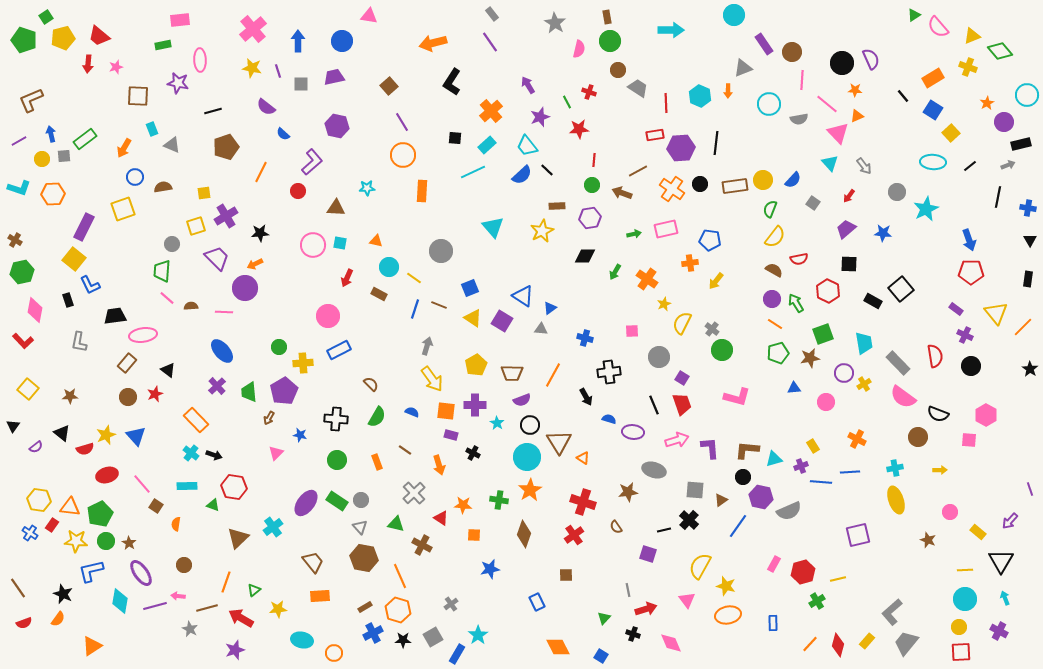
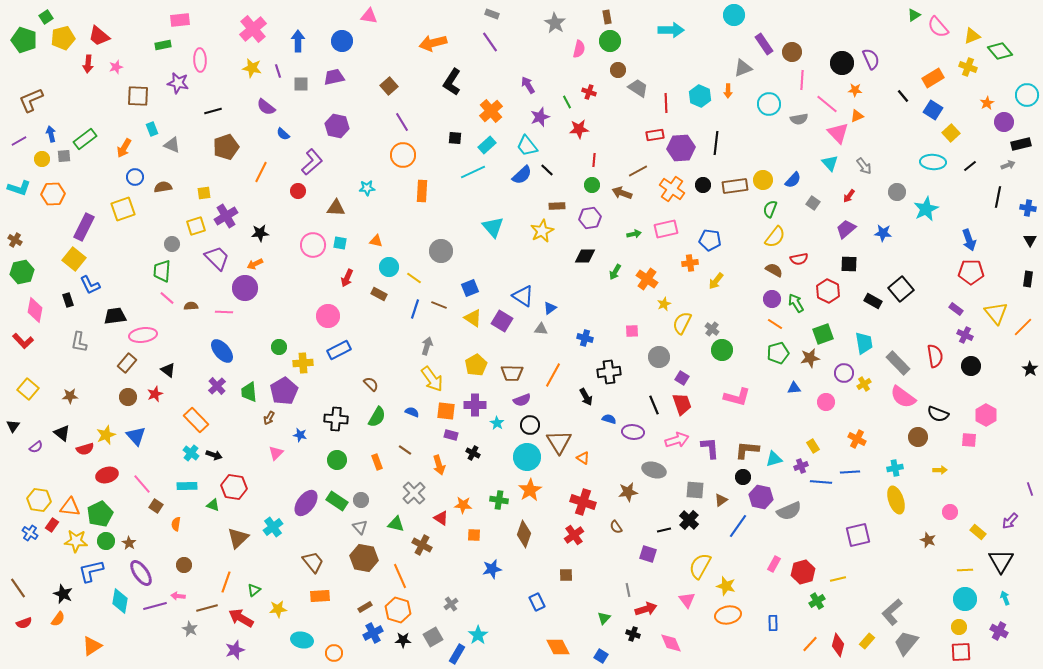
gray rectangle at (492, 14): rotated 32 degrees counterclockwise
black circle at (700, 184): moved 3 px right, 1 px down
blue star at (490, 569): moved 2 px right
